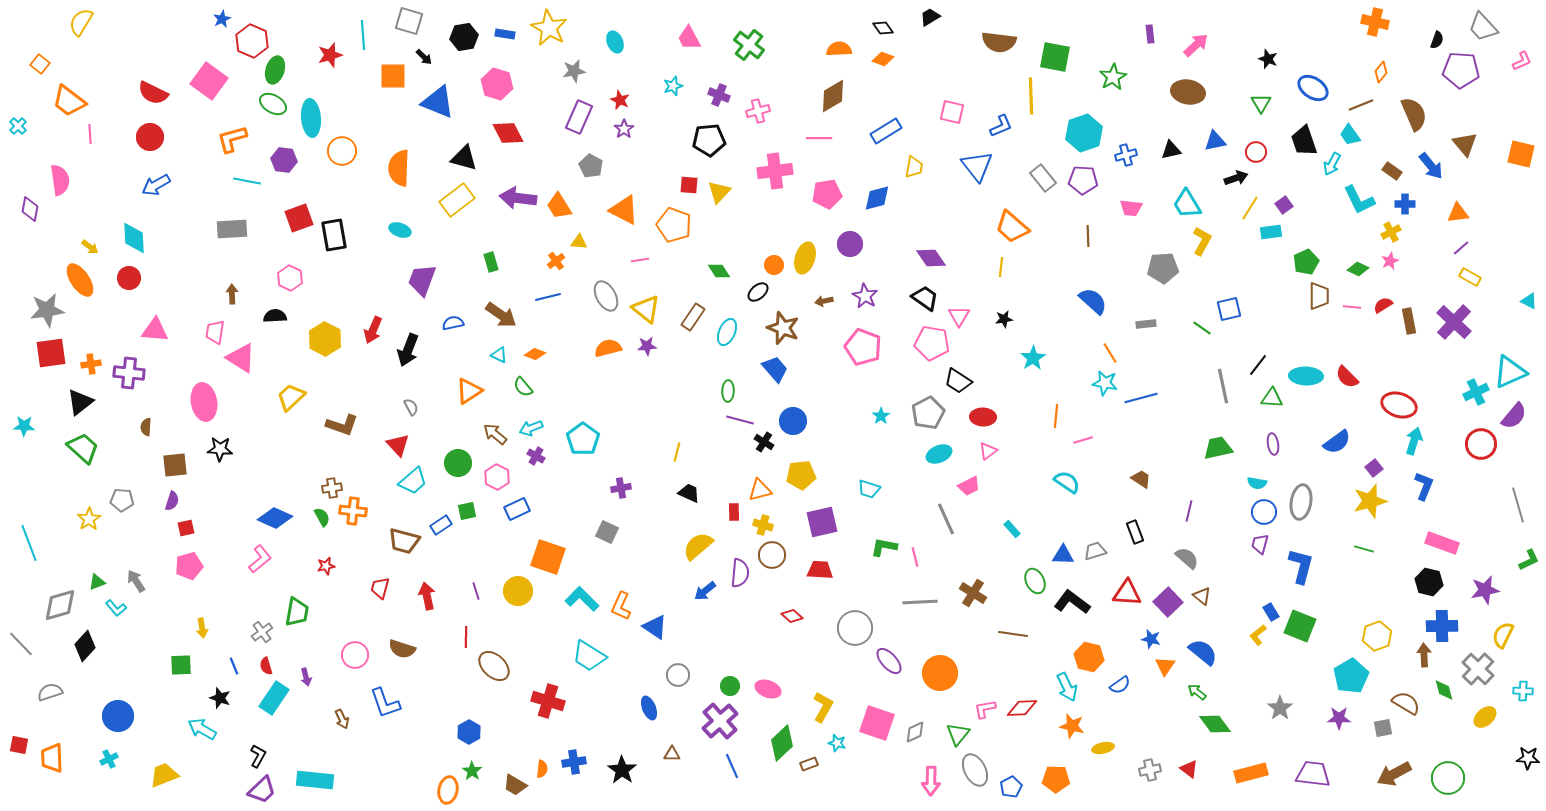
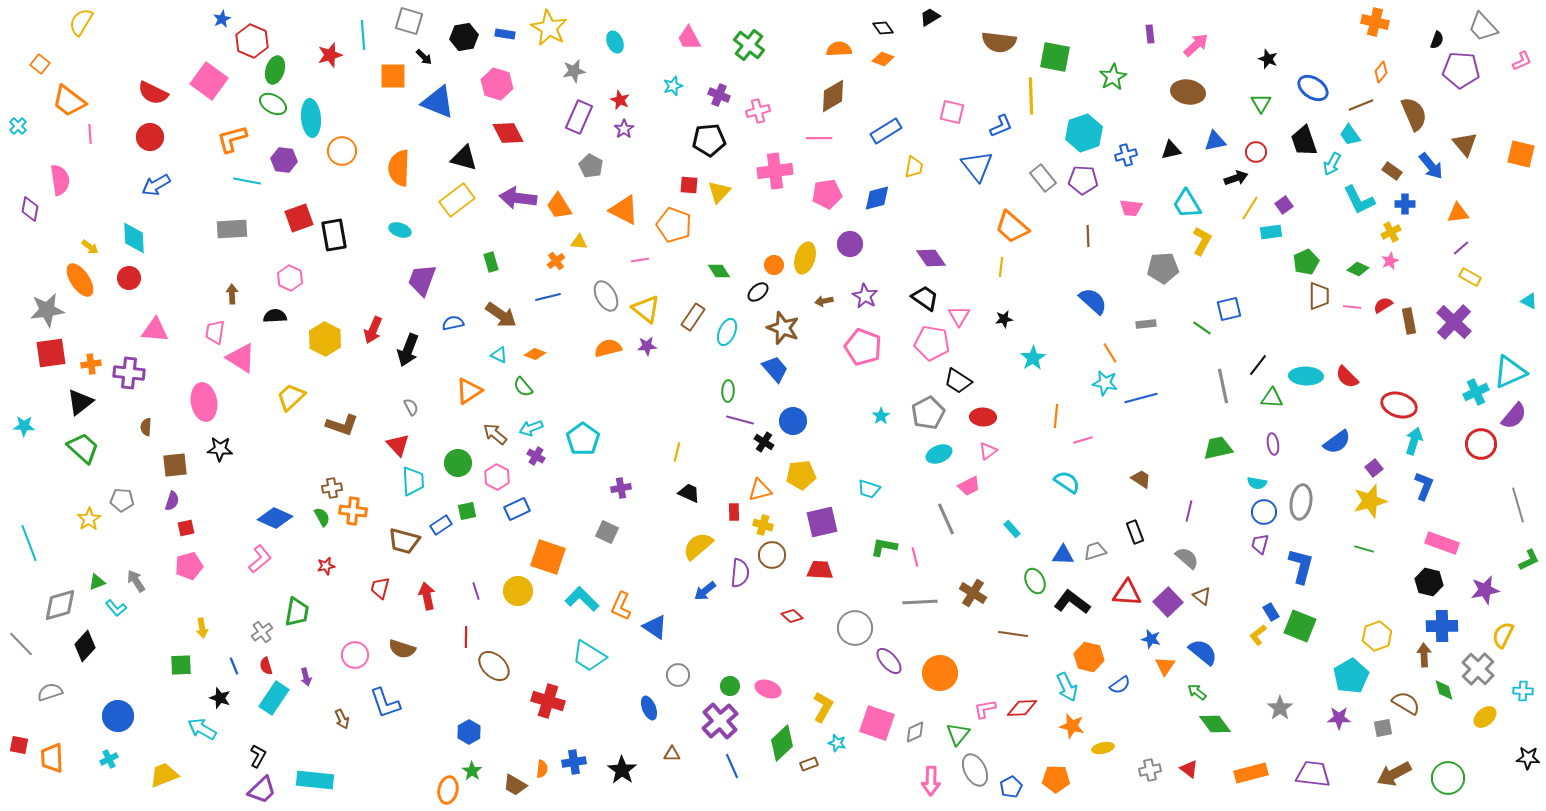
cyan trapezoid at (413, 481): rotated 52 degrees counterclockwise
